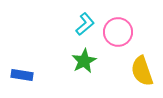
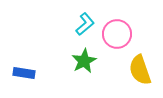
pink circle: moved 1 px left, 2 px down
yellow semicircle: moved 2 px left, 1 px up
blue rectangle: moved 2 px right, 2 px up
